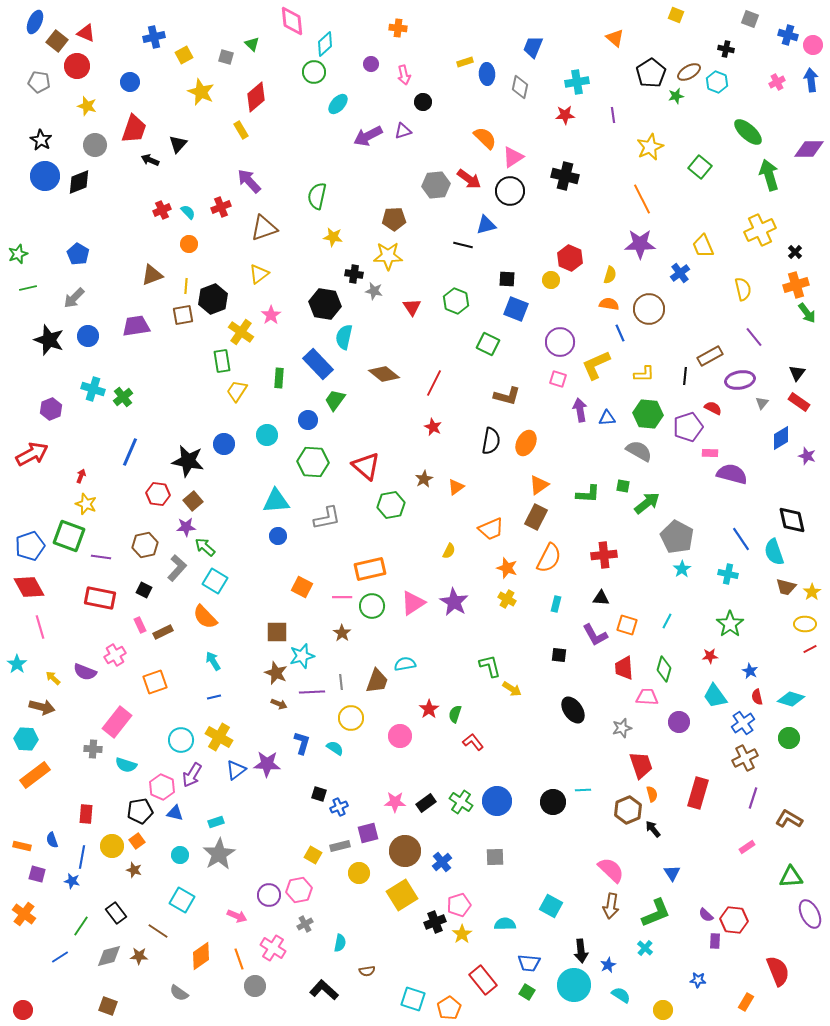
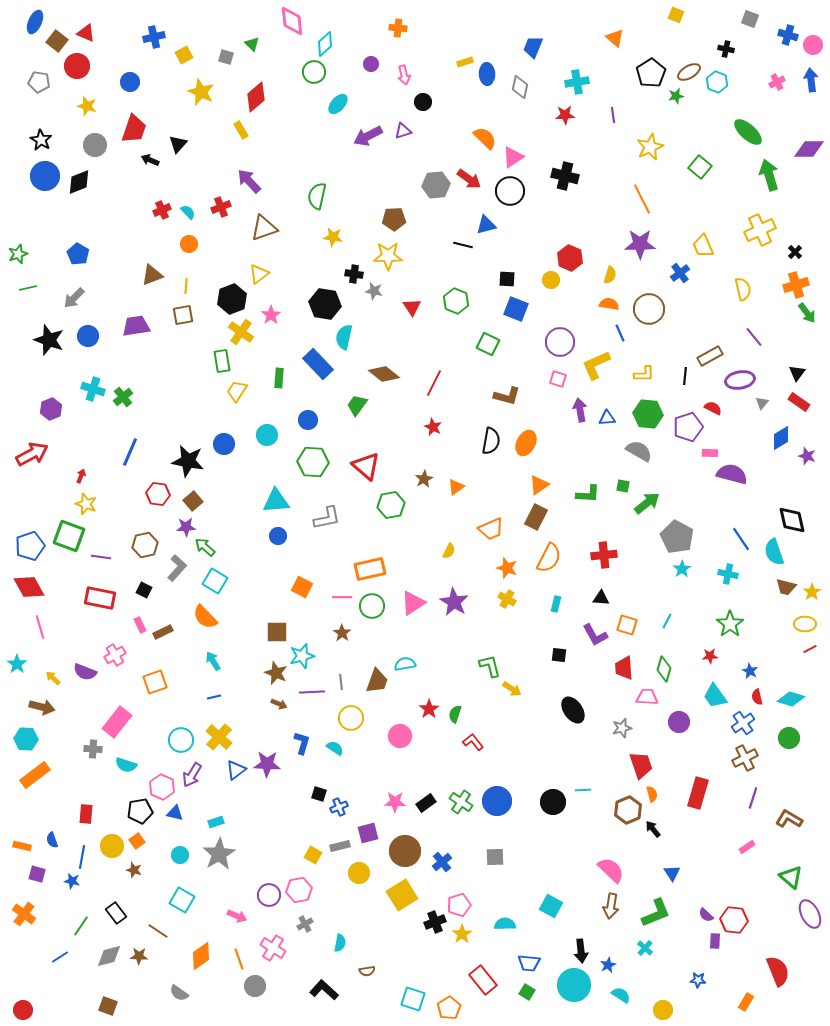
black hexagon at (213, 299): moved 19 px right
green trapezoid at (335, 400): moved 22 px right, 5 px down
yellow cross at (219, 737): rotated 12 degrees clockwise
green triangle at (791, 877): rotated 45 degrees clockwise
